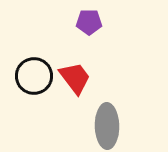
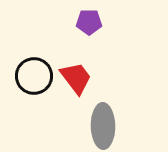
red trapezoid: moved 1 px right
gray ellipse: moved 4 px left
